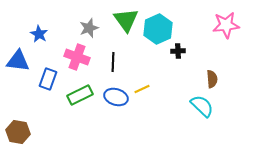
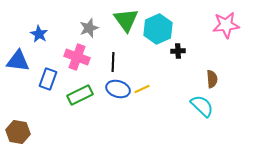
blue ellipse: moved 2 px right, 8 px up
